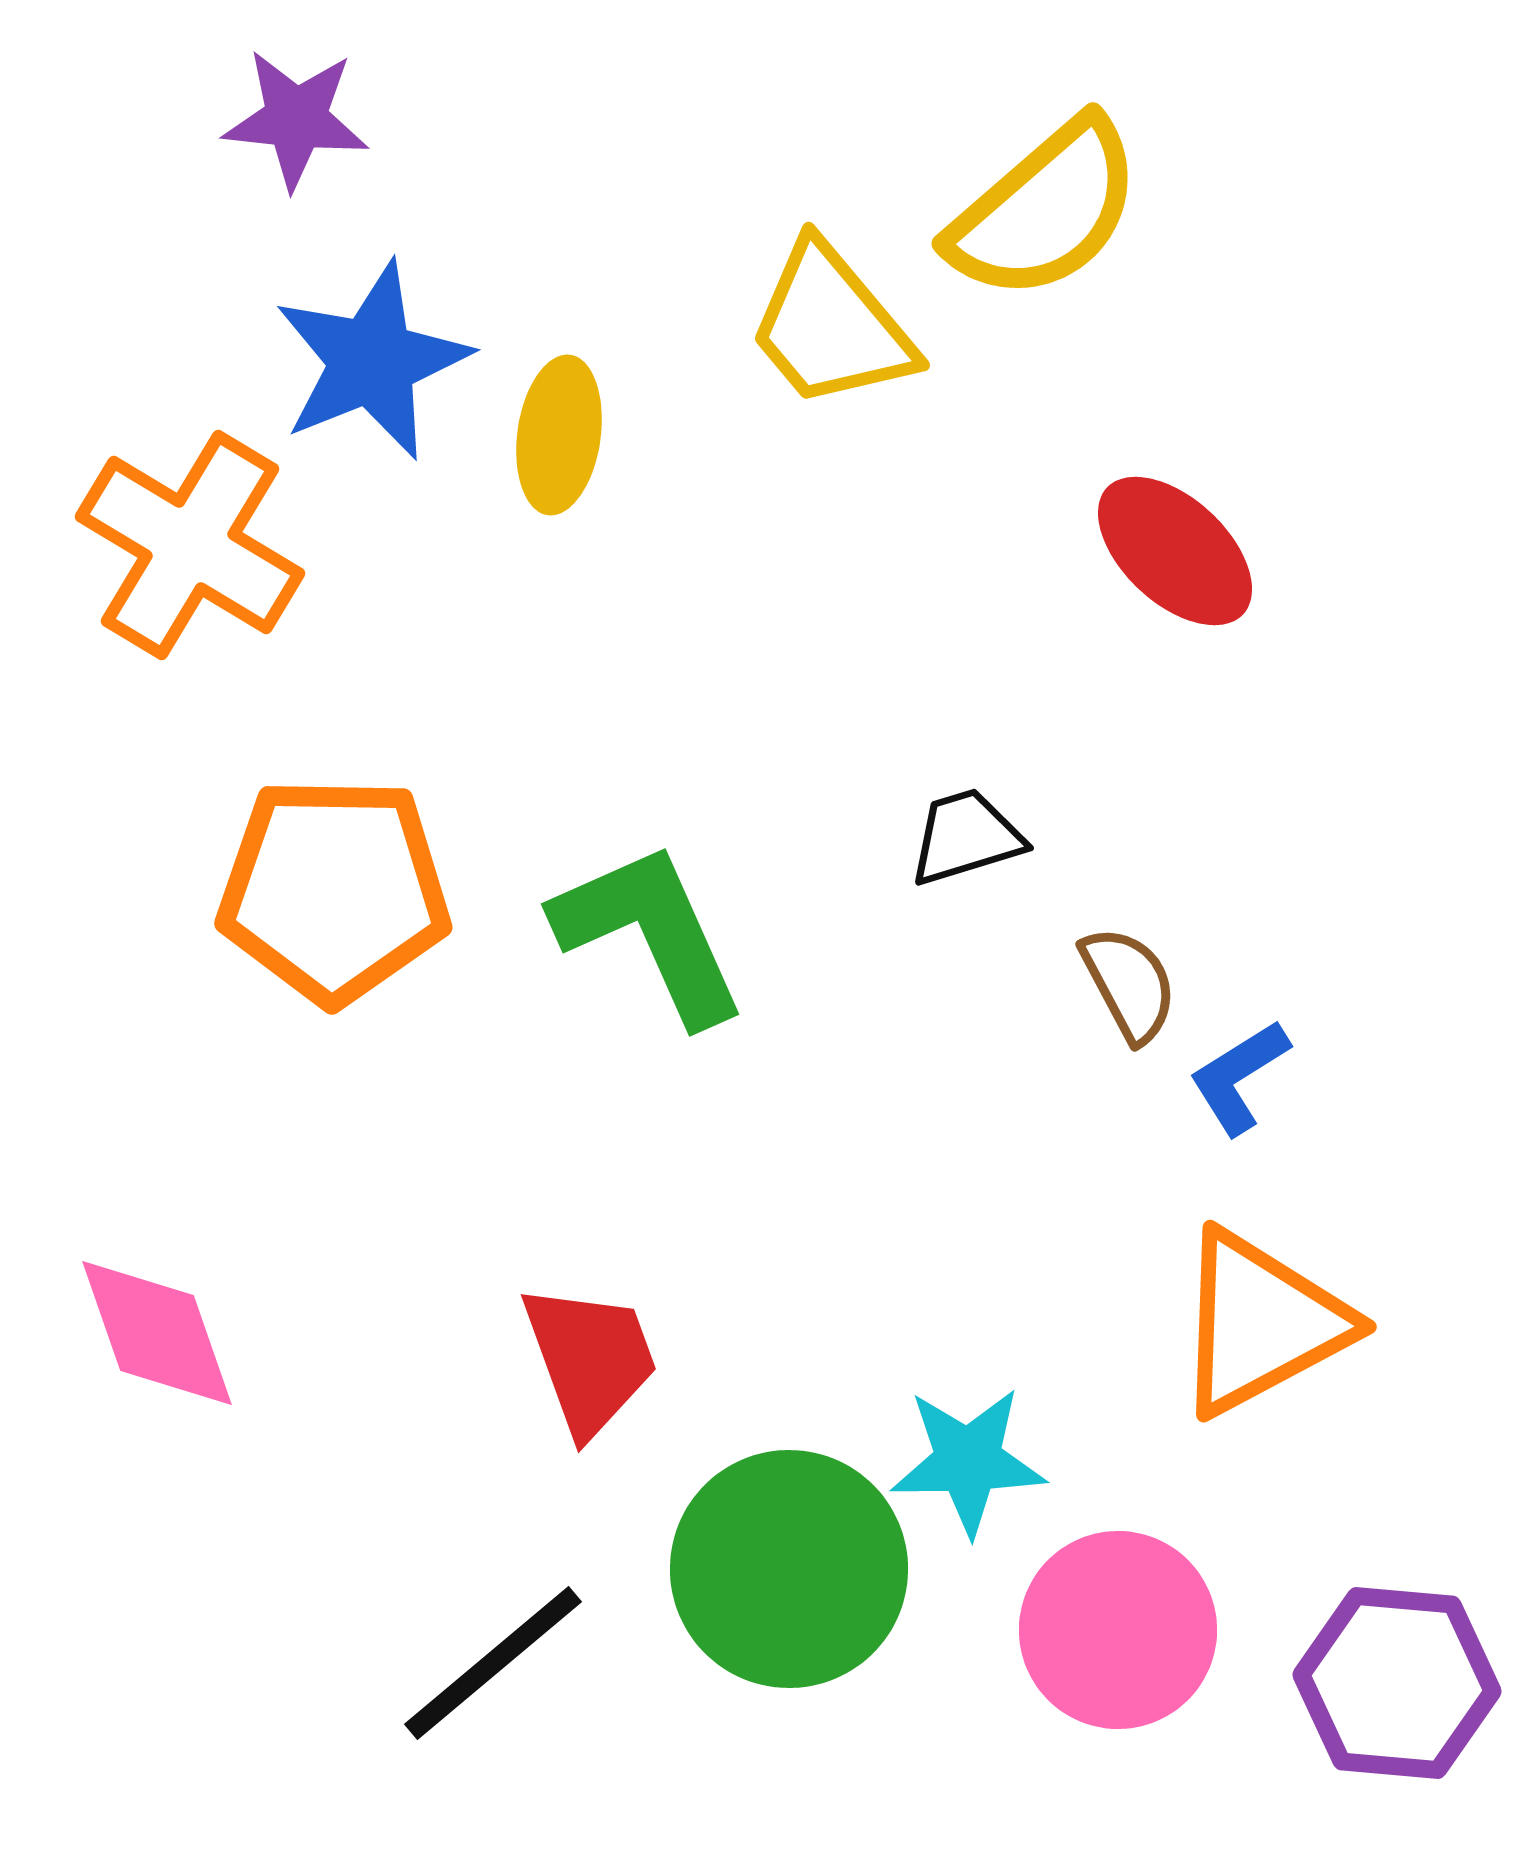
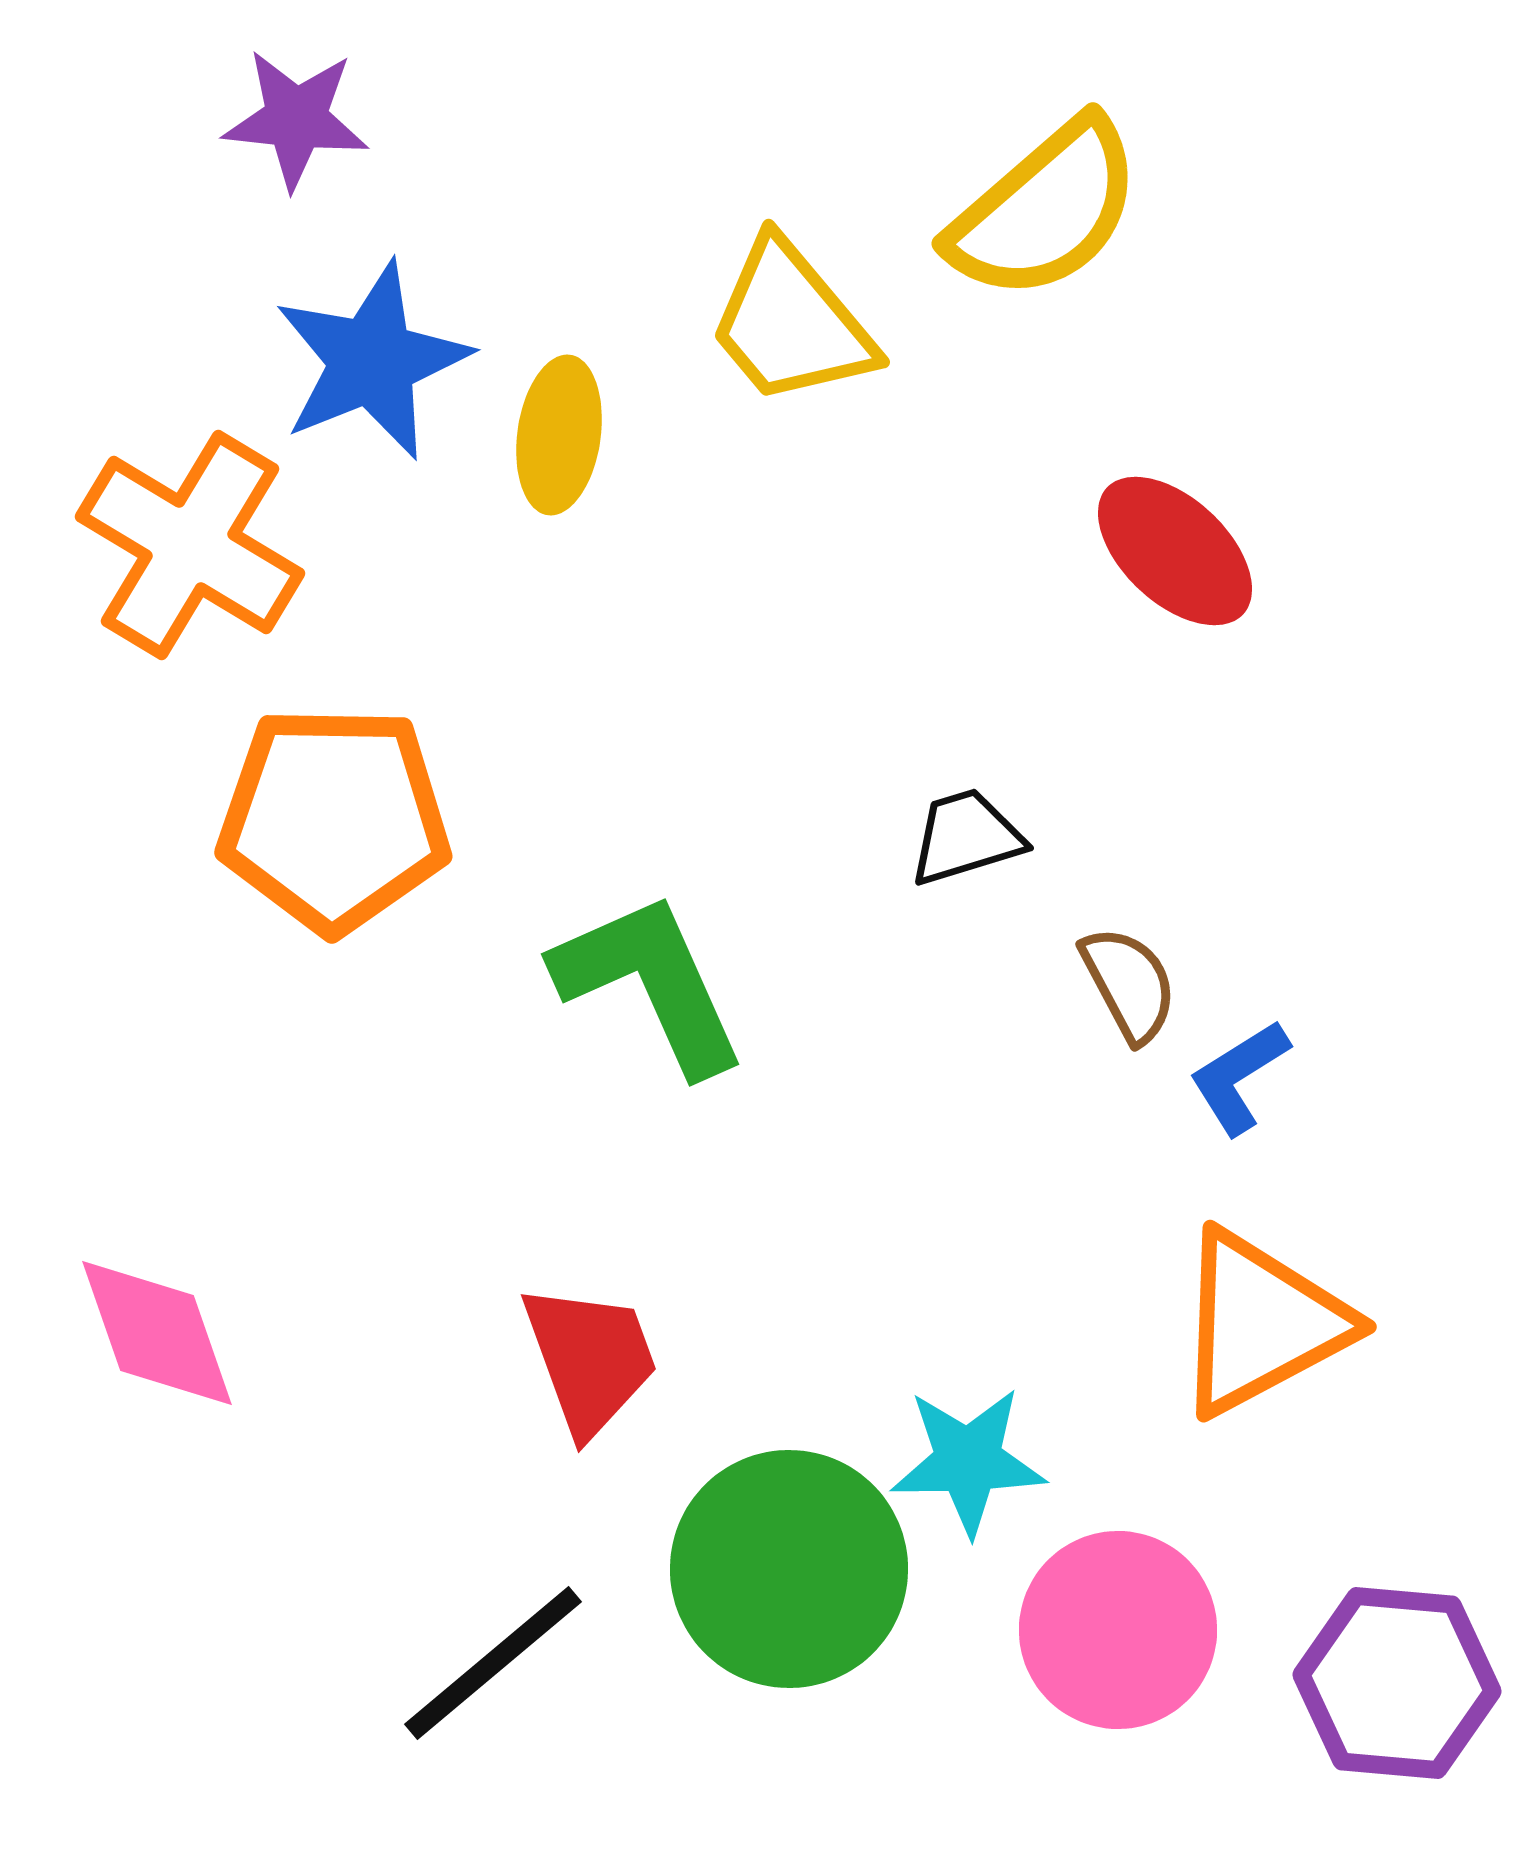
yellow trapezoid: moved 40 px left, 3 px up
orange pentagon: moved 71 px up
green L-shape: moved 50 px down
